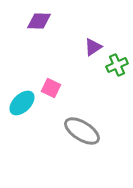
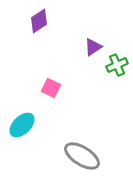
purple diamond: rotated 35 degrees counterclockwise
cyan ellipse: moved 22 px down
gray ellipse: moved 25 px down
